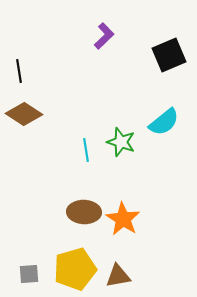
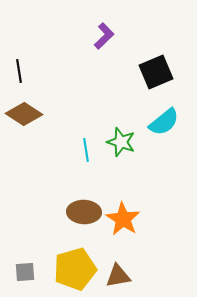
black square: moved 13 px left, 17 px down
gray square: moved 4 px left, 2 px up
